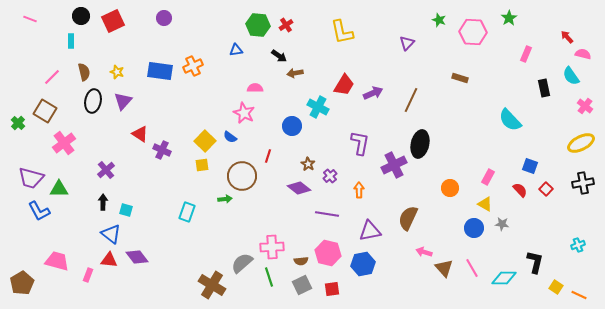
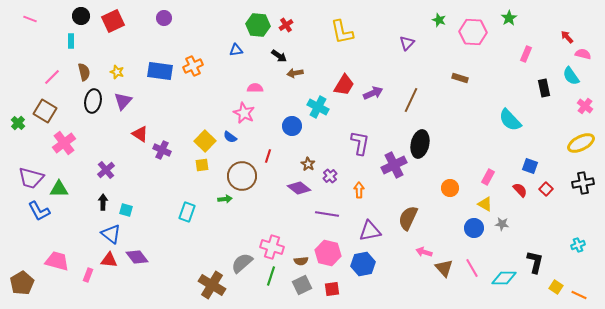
pink cross at (272, 247): rotated 20 degrees clockwise
green line at (269, 277): moved 2 px right, 1 px up; rotated 36 degrees clockwise
